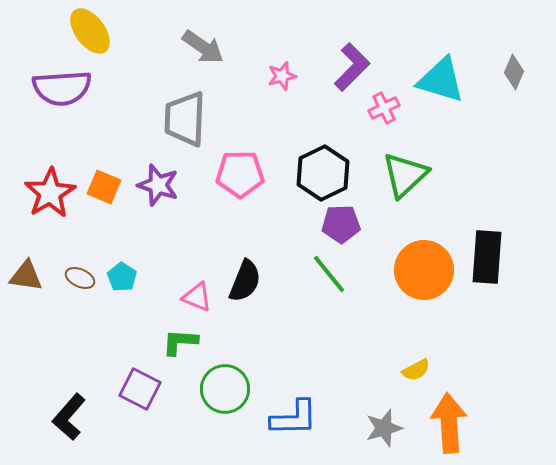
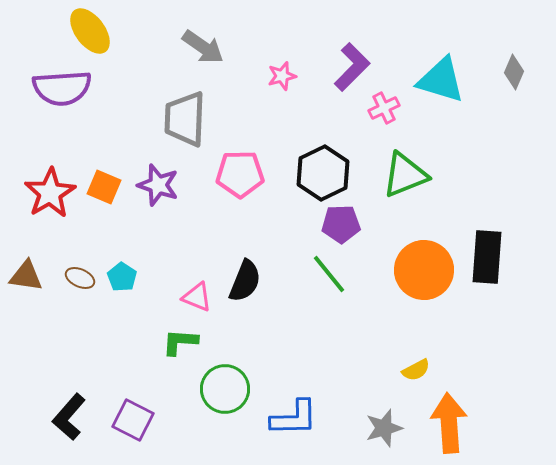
green triangle: rotated 21 degrees clockwise
purple square: moved 7 px left, 31 px down
